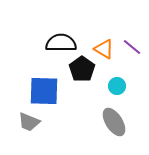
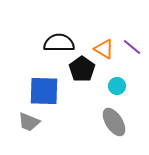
black semicircle: moved 2 px left
